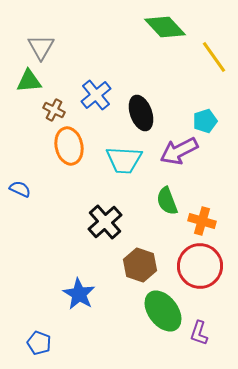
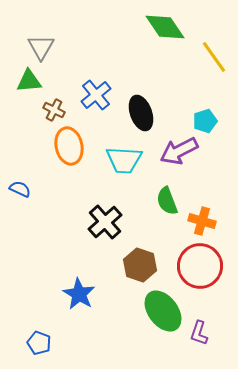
green diamond: rotated 9 degrees clockwise
